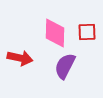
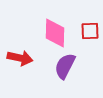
red square: moved 3 px right, 1 px up
